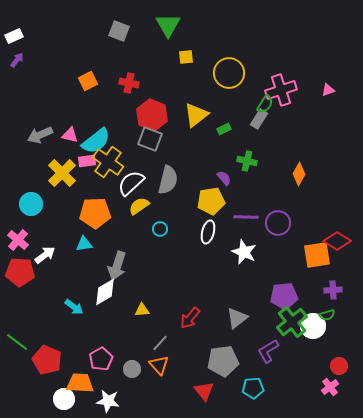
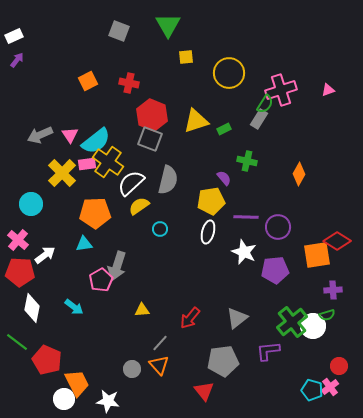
yellow triangle at (196, 115): moved 6 px down; rotated 20 degrees clockwise
pink triangle at (70, 135): rotated 42 degrees clockwise
pink rectangle at (87, 161): moved 3 px down
purple circle at (278, 223): moved 4 px down
white diamond at (105, 292): moved 73 px left, 16 px down; rotated 48 degrees counterclockwise
purple pentagon at (284, 296): moved 9 px left, 26 px up
purple L-shape at (268, 351): rotated 25 degrees clockwise
pink pentagon at (101, 359): moved 79 px up
orange trapezoid at (80, 383): moved 3 px left; rotated 60 degrees clockwise
cyan pentagon at (253, 388): moved 59 px right, 2 px down; rotated 20 degrees clockwise
